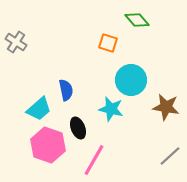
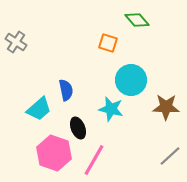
brown star: rotated 8 degrees counterclockwise
pink hexagon: moved 6 px right, 8 px down
